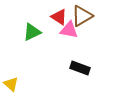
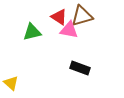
brown triangle: rotated 15 degrees clockwise
green triangle: rotated 12 degrees clockwise
yellow triangle: moved 1 px up
